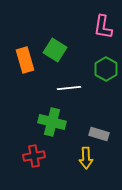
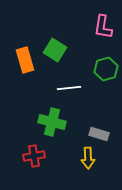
green hexagon: rotated 15 degrees clockwise
yellow arrow: moved 2 px right
